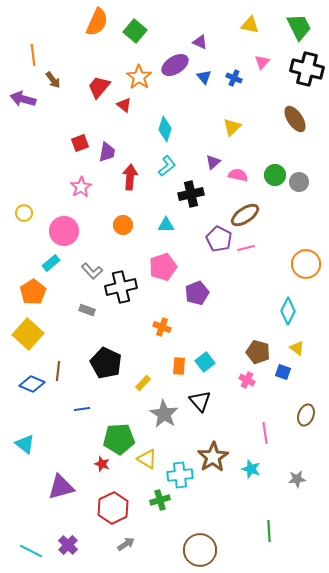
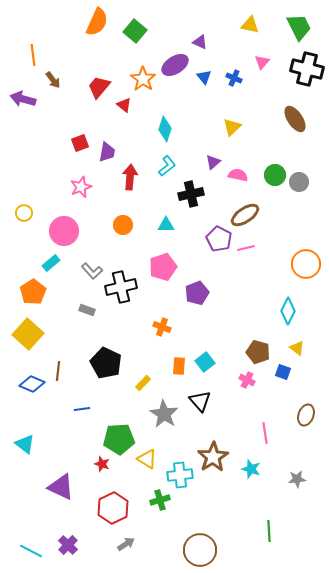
orange star at (139, 77): moved 4 px right, 2 px down
pink star at (81, 187): rotated 10 degrees clockwise
purple triangle at (61, 487): rotated 40 degrees clockwise
